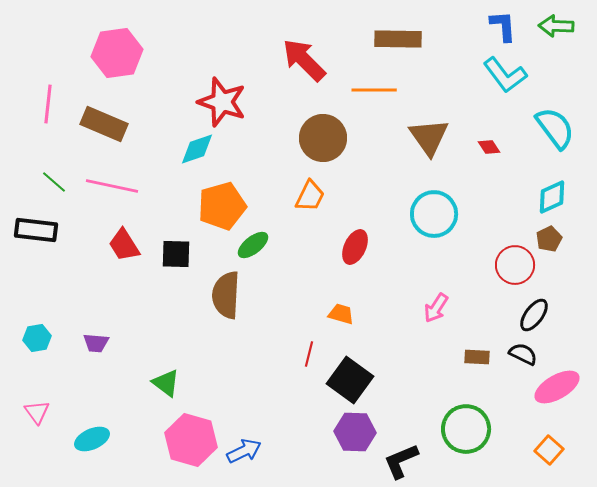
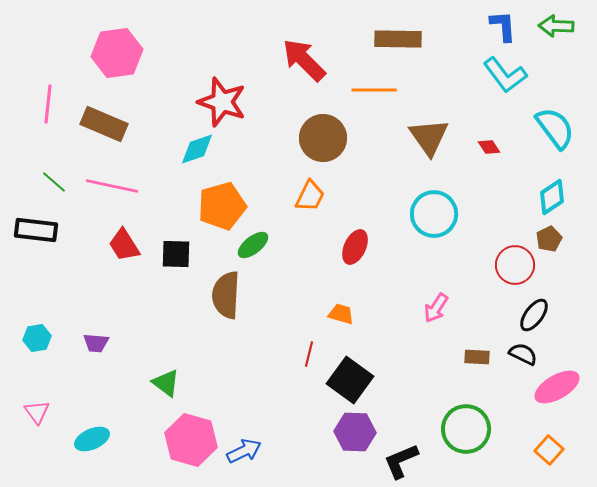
cyan diamond at (552, 197): rotated 9 degrees counterclockwise
